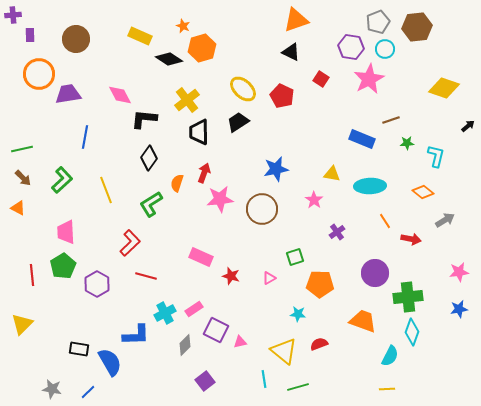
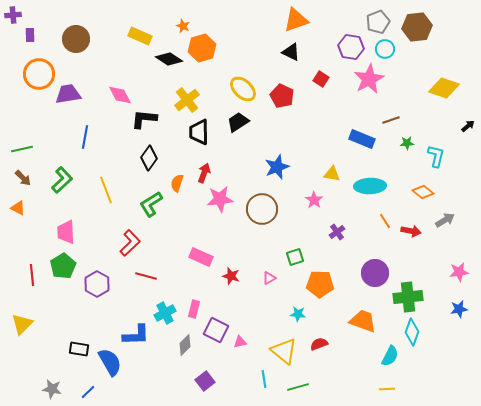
blue star at (276, 169): moved 1 px right, 2 px up; rotated 10 degrees counterclockwise
red arrow at (411, 239): moved 8 px up
pink rectangle at (194, 309): rotated 42 degrees counterclockwise
